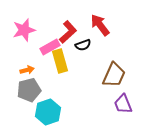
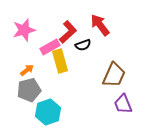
orange arrow: rotated 24 degrees counterclockwise
